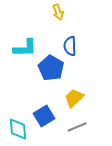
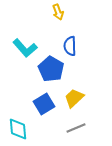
cyan L-shape: rotated 50 degrees clockwise
blue pentagon: moved 1 px down
blue square: moved 12 px up
gray line: moved 1 px left, 1 px down
